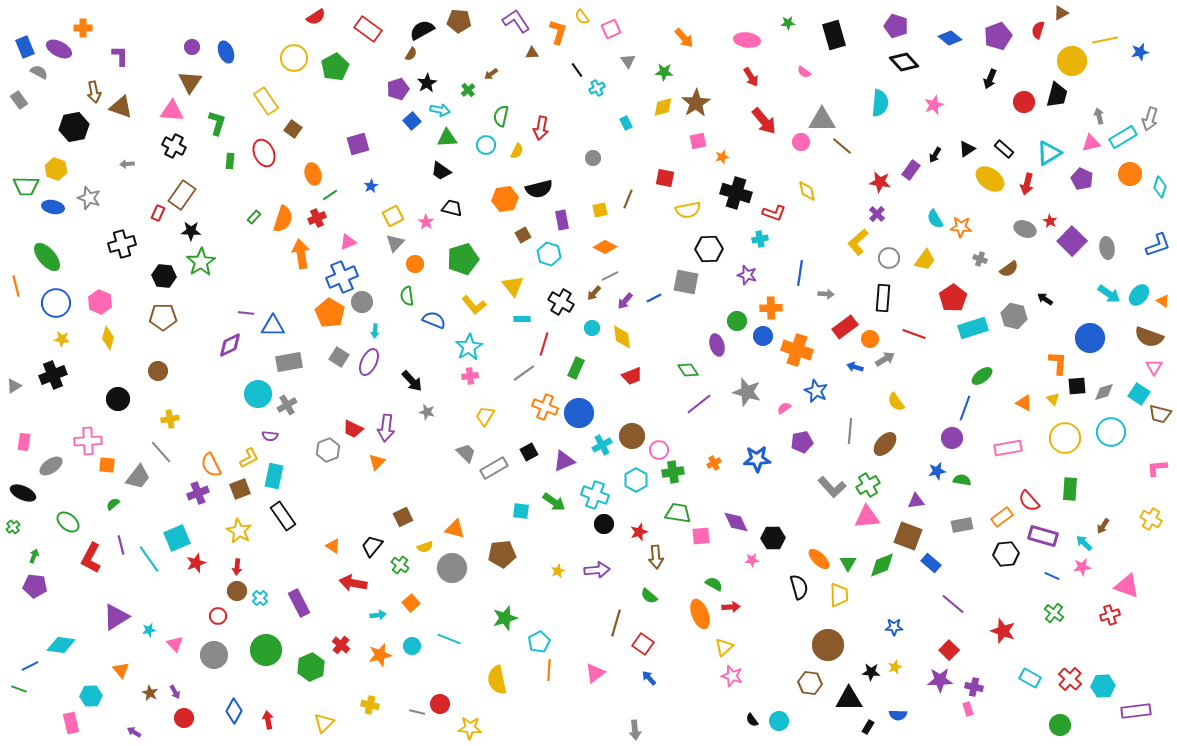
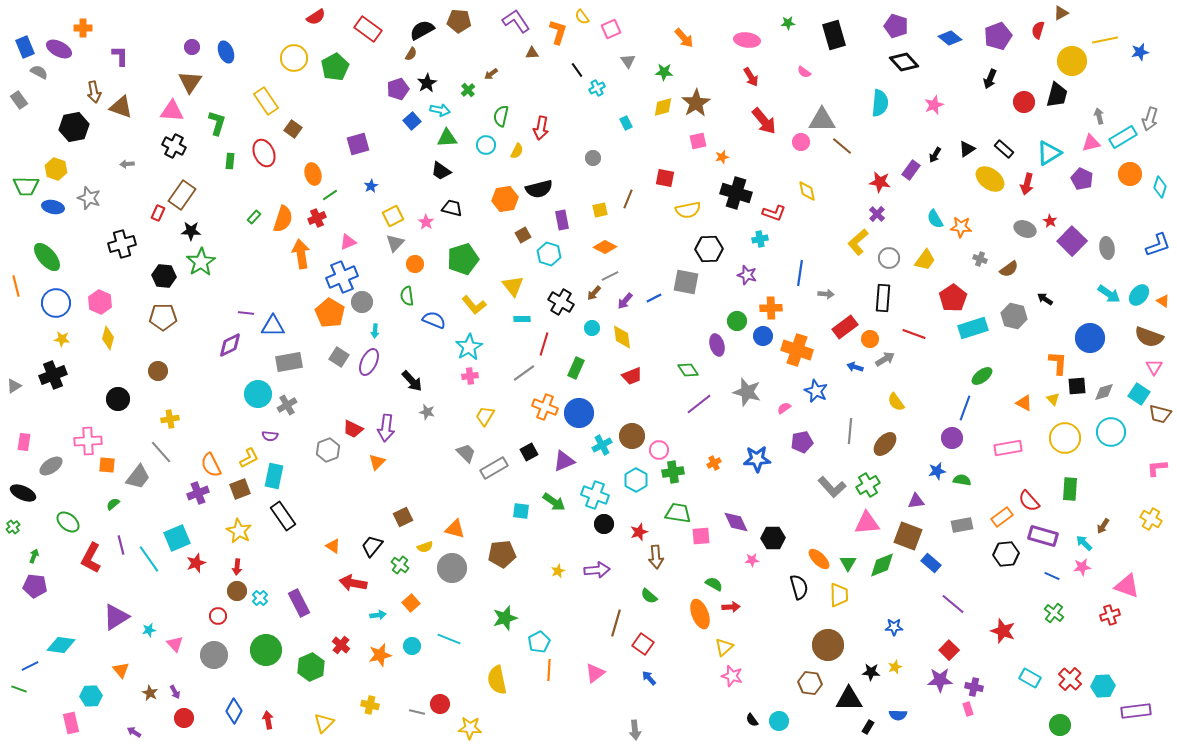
pink triangle at (867, 517): moved 6 px down
